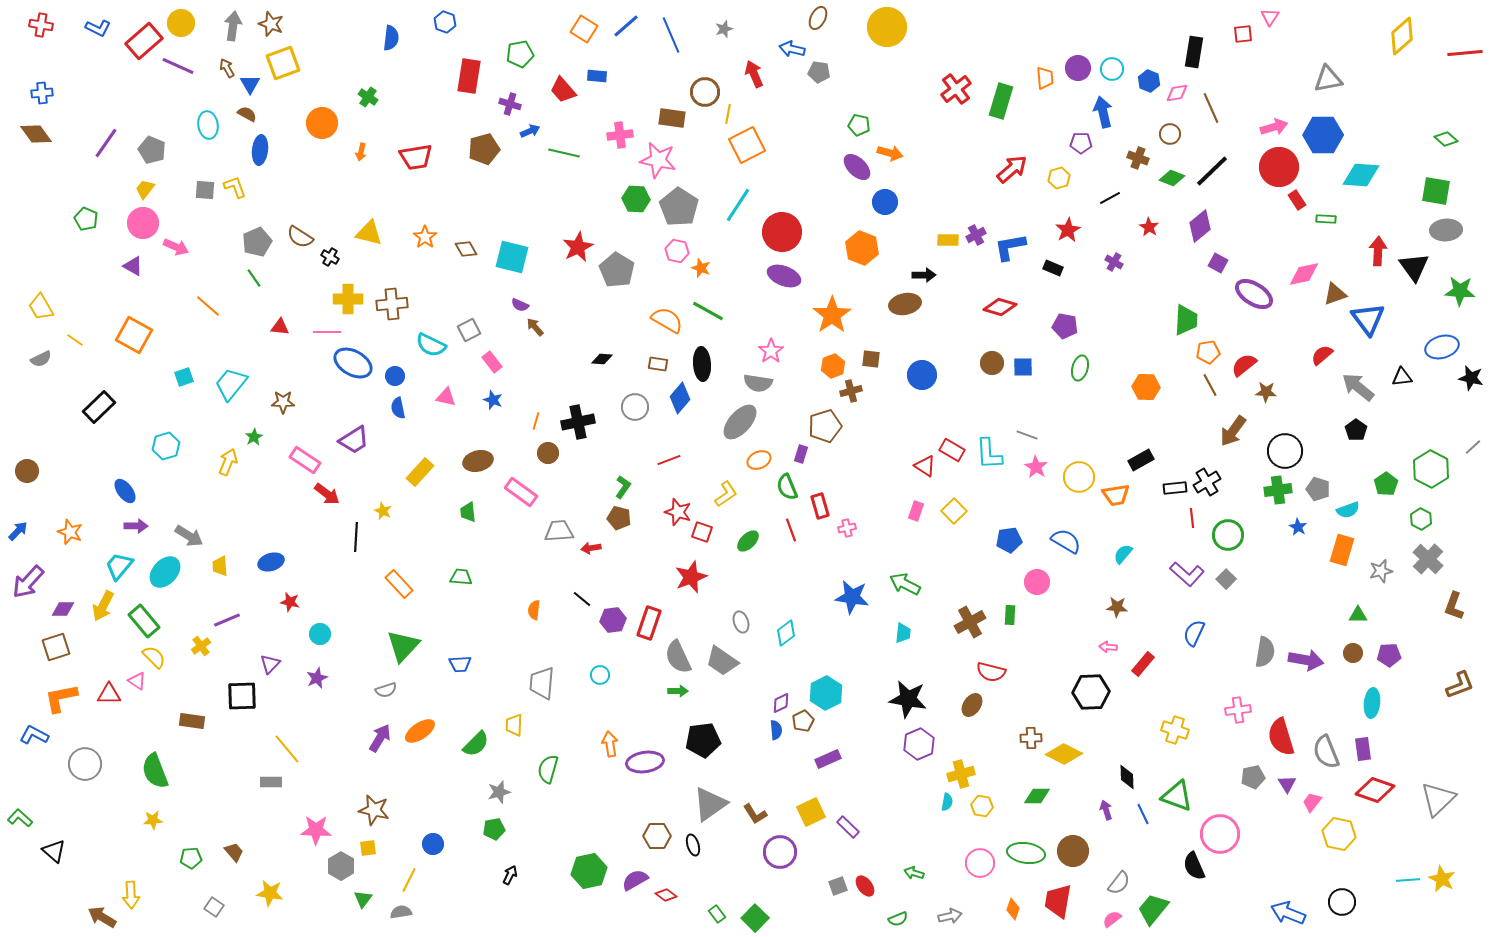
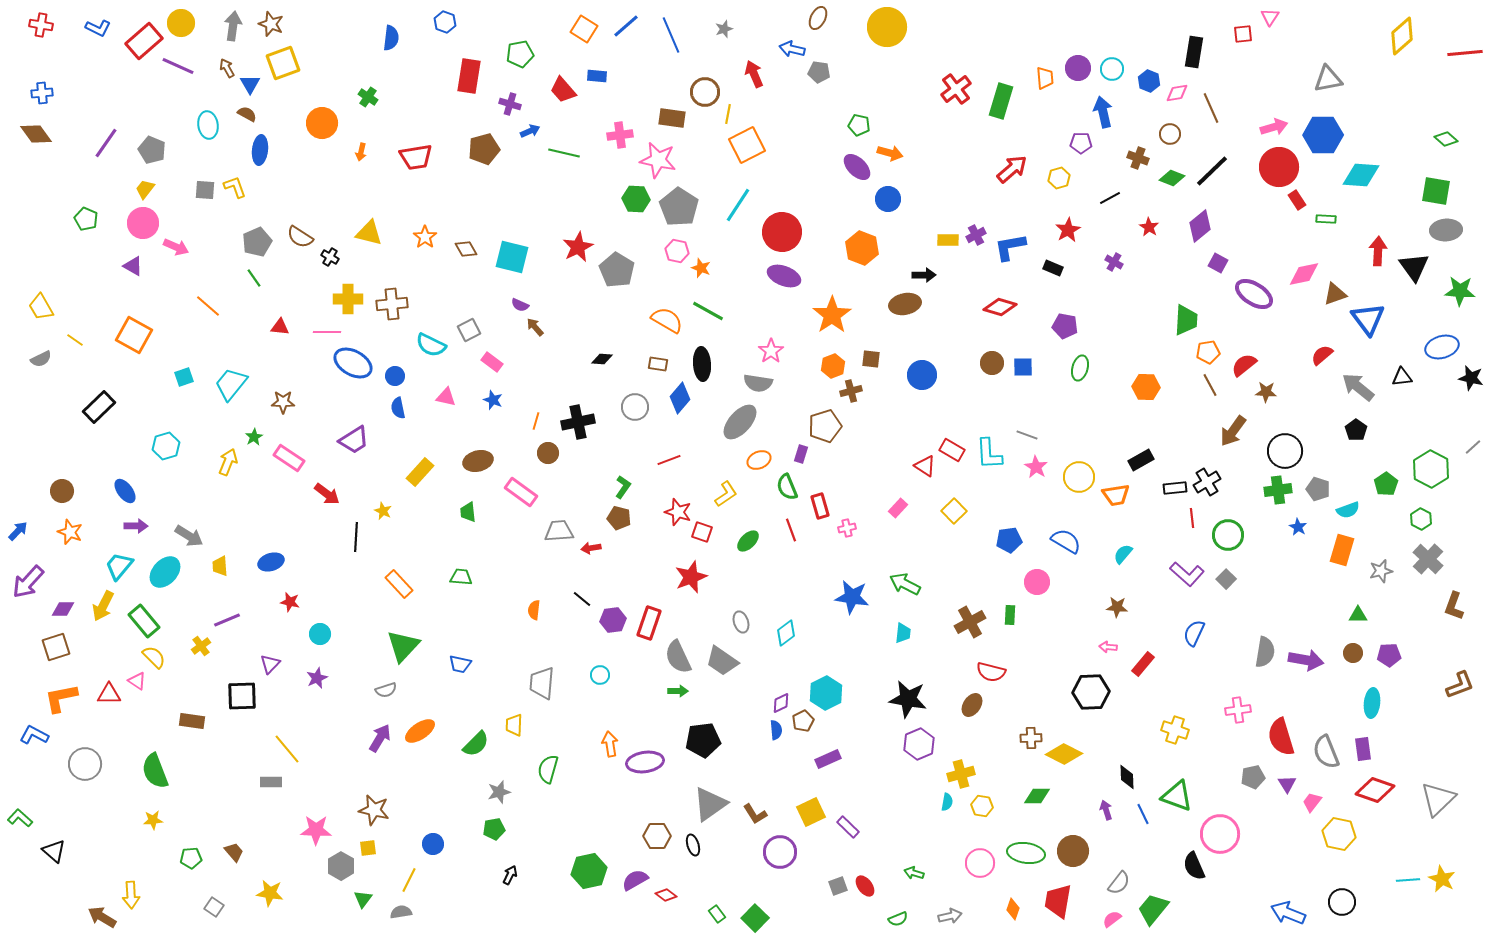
blue circle at (885, 202): moved 3 px right, 3 px up
pink rectangle at (492, 362): rotated 15 degrees counterclockwise
pink rectangle at (305, 460): moved 16 px left, 2 px up
brown circle at (27, 471): moved 35 px right, 20 px down
pink rectangle at (916, 511): moved 18 px left, 3 px up; rotated 24 degrees clockwise
blue trapezoid at (460, 664): rotated 15 degrees clockwise
